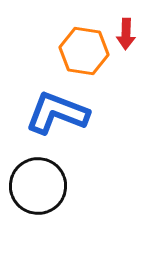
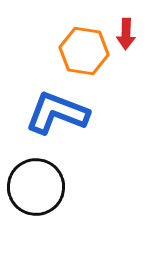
black circle: moved 2 px left, 1 px down
